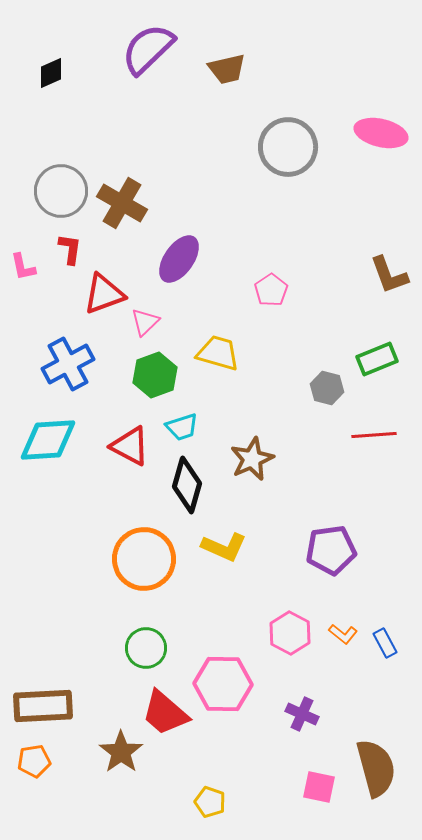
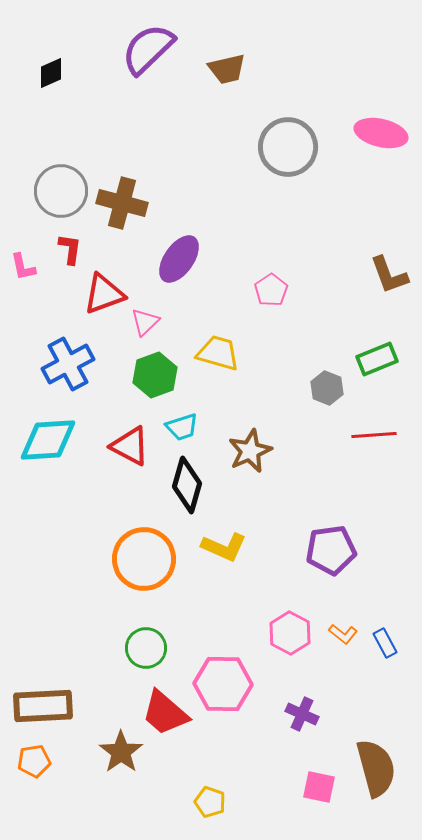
brown cross at (122, 203): rotated 15 degrees counterclockwise
gray hexagon at (327, 388): rotated 8 degrees clockwise
brown star at (252, 459): moved 2 px left, 8 px up
